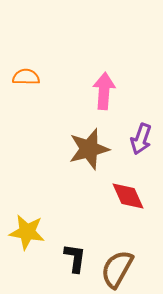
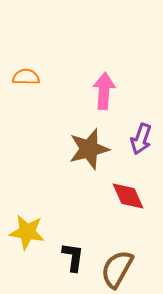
black L-shape: moved 2 px left, 1 px up
